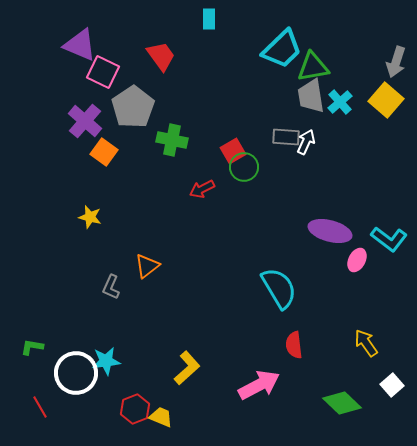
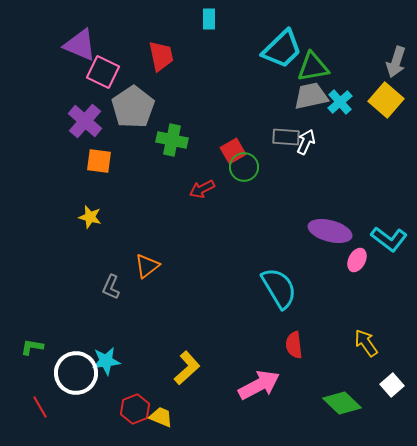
red trapezoid: rotated 24 degrees clockwise
gray trapezoid: rotated 87 degrees clockwise
orange square: moved 5 px left, 9 px down; rotated 28 degrees counterclockwise
